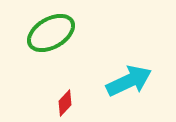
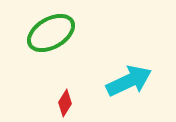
red diamond: rotated 12 degrees counterclockwise
